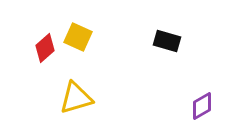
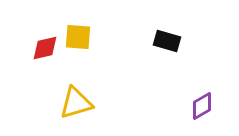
yellow square: rotated 20 degrees counterclockwise
red diamond: rotated 28 degrees clockwise
yellow triangle: moved 5 px down
